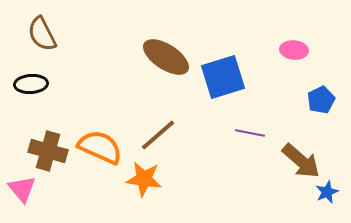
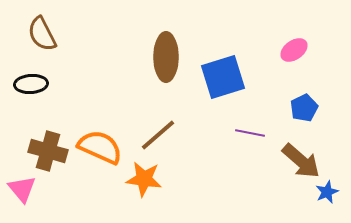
pink ellipse: rotated 40 degrees counterclockwise
brown ellipse: rotated 57 degrees clockwise
blue pentagon: moved 17 px left, 8 px down
